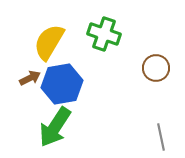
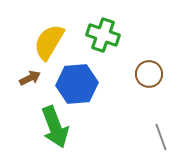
green cross: moved 1 px left, 1 px down
brown circle: moved 7 px left, 6 px down
blue hexagon: moved 15 px right; rotated 6 degrees clockwise
green arrow: rotated 54 degrees counterclockwise
gray line: rotated 8 degrees counterclockwise
